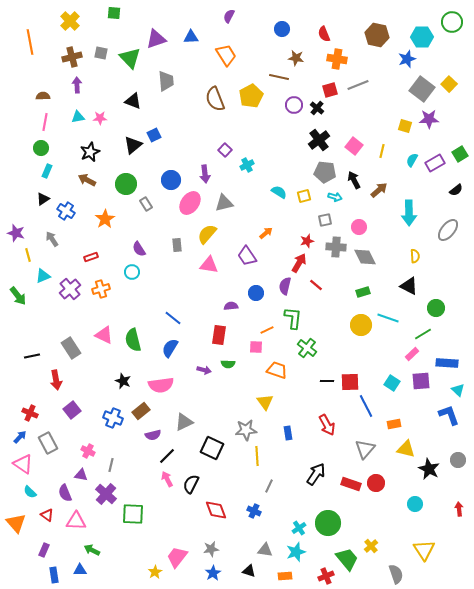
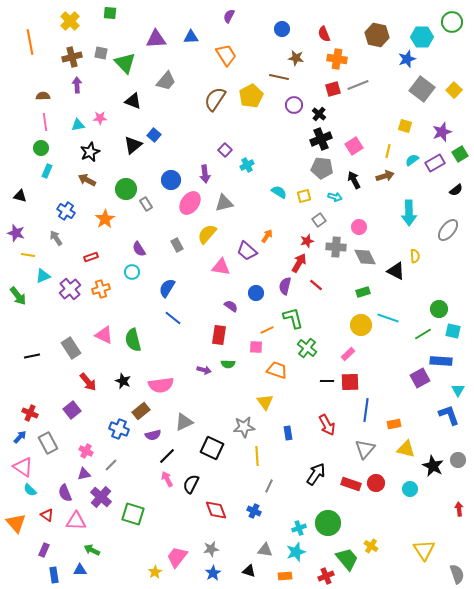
green square at (114, 13): moved 4 px left
purple triangle at (156, 39): rotated 15 degrees clockwise
green triangle at (130, 58): moved 5 px left, 5 px down
gray trapezoid at (166, 81): rotated 45 degrees clockwise
yellow square at (449, 84): moved 5 px right, 6 px down
red square at (330, 90): moved 3 px right, 1 px up
brown semicircle at (215, 99): rotated 55 degrees clockwise
black cross at (317, 108): moved 2 px right, 6 px down
cyan triangle at (78, 117): moved 8 px down
purple star at (429, 119): moved 13 px right, 13 px down; rotated 18 degrees counterclockwise
pink line at (45, 122): rotated 18 degrees counterclockwise
blue square at (154, 135): rotated 24 degrees counterclockwise
black cross at (319, 140): moved 2 px right, 1 px up; rotated 15 degrees clockwise
pink square at (354, 146): rotated 18 degrees clockwise
yellow line at (382, 151): moved 6 px right
cyan semicircle at (412, 160): rotated 24 degrees clockwise
gray pentagon at (325, 172): moved 3 px left, 4 px up
green circle at (126, 184): moved 5 px down
brown arrow at (379, 190): moved 6 px right, 14 px up; rotated 24 degrees clockwise
black triangle at (43, 199): moved 23 px left, 3 px up; rotated 48 degrees clockwise
gray square at (325, 220): moved 6 px left; rotated 24 degrees counterclockwise
orange arrow at (266, 233): moved 1 px right, 3 px down; rotated 16 degrees counterclockwise
gray arrow at (52, 239): moved 4 px right, 1 px up
gray rectangle at (177, 245): rotated 24 degrees counterclockwise
yellow line at (28, 255): rotated 64 degrees counterclockwise
purple trapezoid at (247, 256): moved 5 px up; rotated 15 degrees counterclockwise
pink triangle at (209, 265): moved 12 px right, 2 px down
black triangle at (409, 286): moved 13 px left, 15 px up
purple semicircle at (231, 306): rotated 40 degrees clockwise
green circle at (436, 308): moved 3 px right, 1 px down
green L-shape at (293, 318): rotated 20 degrees counterclockwise
blue semicircle at (170, 348): moved 3 px left, 60 px up
pink rectangle at (412, 354): moved 64 px left
blue rectangle at (447, 363): moved 6 px left, 2 px up
red arrow at (56, 380): moved 32 px right, 2 px down; rotated 30 degrees counterclockwise
purple square at (421, 381): moved 1 px left, 3 px up; rotated 24 degrees counterclockwise
cyan square at (392, 383): moved 61 px right, 52 px up; rotated 21 degrees counterclockwise
cyan triangle at (458, 390): rotated 16 degrees clockwise
blue line at (366, 406): moved 4 px down; rotated 35 degrees clockwise
blue cross at (113, 418): moved 6 px right, 11 px down
gray star at (246, 430): moved 2 px left, 3 px up
pink cross at (88, 451): moved 2 px left
pink triangle at (23, 464): moved 3 px down
gray line at (111, 465): rotated 32 degrees clockwise
black star at (429, 469): moved 4 px right, 3 px up
purple triangle at (81, 475): moved 3 px right, 1 px up; rotated 24 degrees counterclockwise
cyan semicircle at (30, 492): moved 2 px up
purple cross at (106, 494): moved 5 px left, 3 px down
cyan circle at (415, 504): moved 5 px left, 15 px up
green square at (133, 514): rotated 15 degrees clockwise
cyan cross at (299, 528): rotated 16 degrees clockwise
yellow cross at (371, 546): rotated 16 degrees counterclockwise
gray semicircle at (396, 574): moved 61 px right
